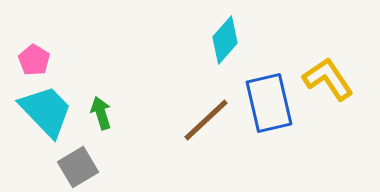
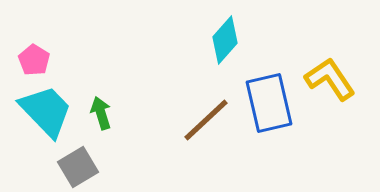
yellow L-shape: moved 2 px right
